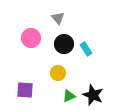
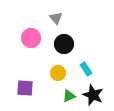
gray triangle: moved 2 px left
cyan rectangle: moved 20 px down
purple square: moved 2 px up
